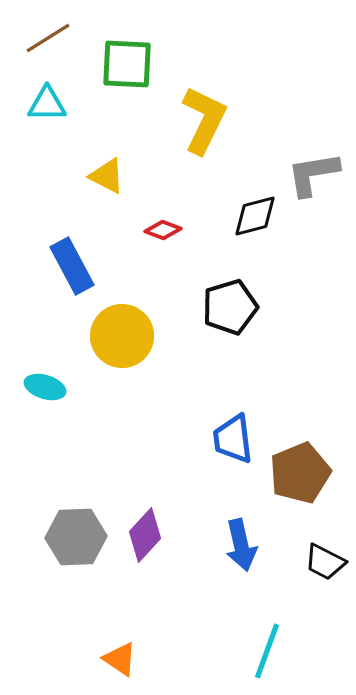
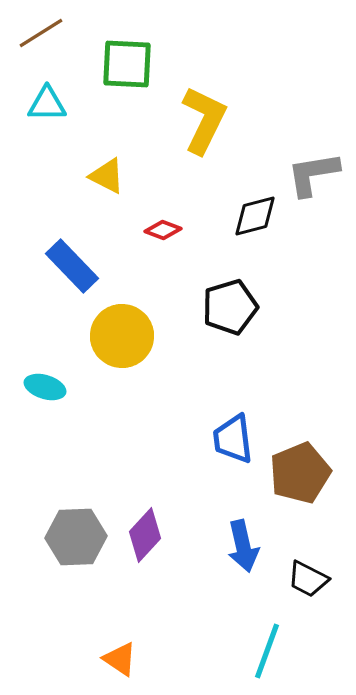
brown line: moved 7 px left, 5 px up
blue rectangle: rotated 16 degrees counterclockwise
blue arrow: moved 2 px right, 1 px down
black trapezoid: moved 17 px left, 17 px down
